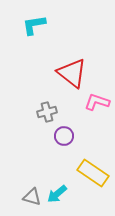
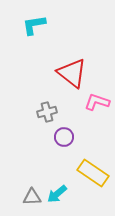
purple circle: moved 1 px down
gray triangle: rotated 18 degrees counterclockwise
